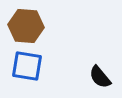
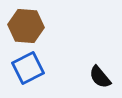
blue square: moved 1 px right, 2 px down; rotated 36 degrees counterclockwise
